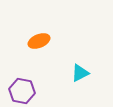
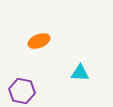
cyan triangle: rotated 30 degrees clockwise
